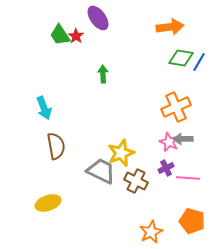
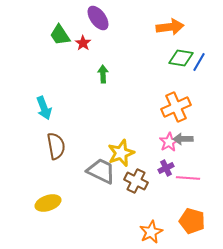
red star: moved 7 px right, 7 px down
pink star: rotated 18 degrees clockwise
